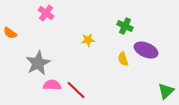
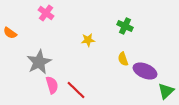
purple ellipse: moved 1 px left, 21 px down
gray star: moved 1 px right, 1 px up
pink semicircle: rotated 72 degrees clockwise
